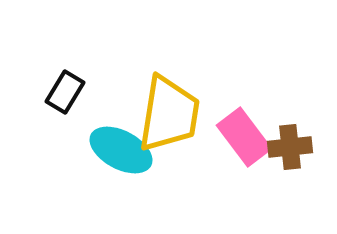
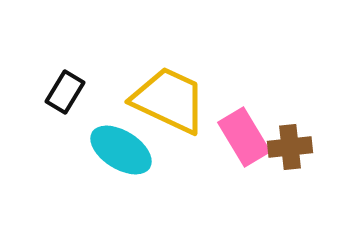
yellow trapezoid: moved 14 px up; rotated 74 degrees counterclockwise
pink rectangle: rotated 6 degrees clockwise
cyan ellipse: rotated 4 degrees clockwise
